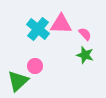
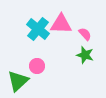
pink circle: moved 2 px right
